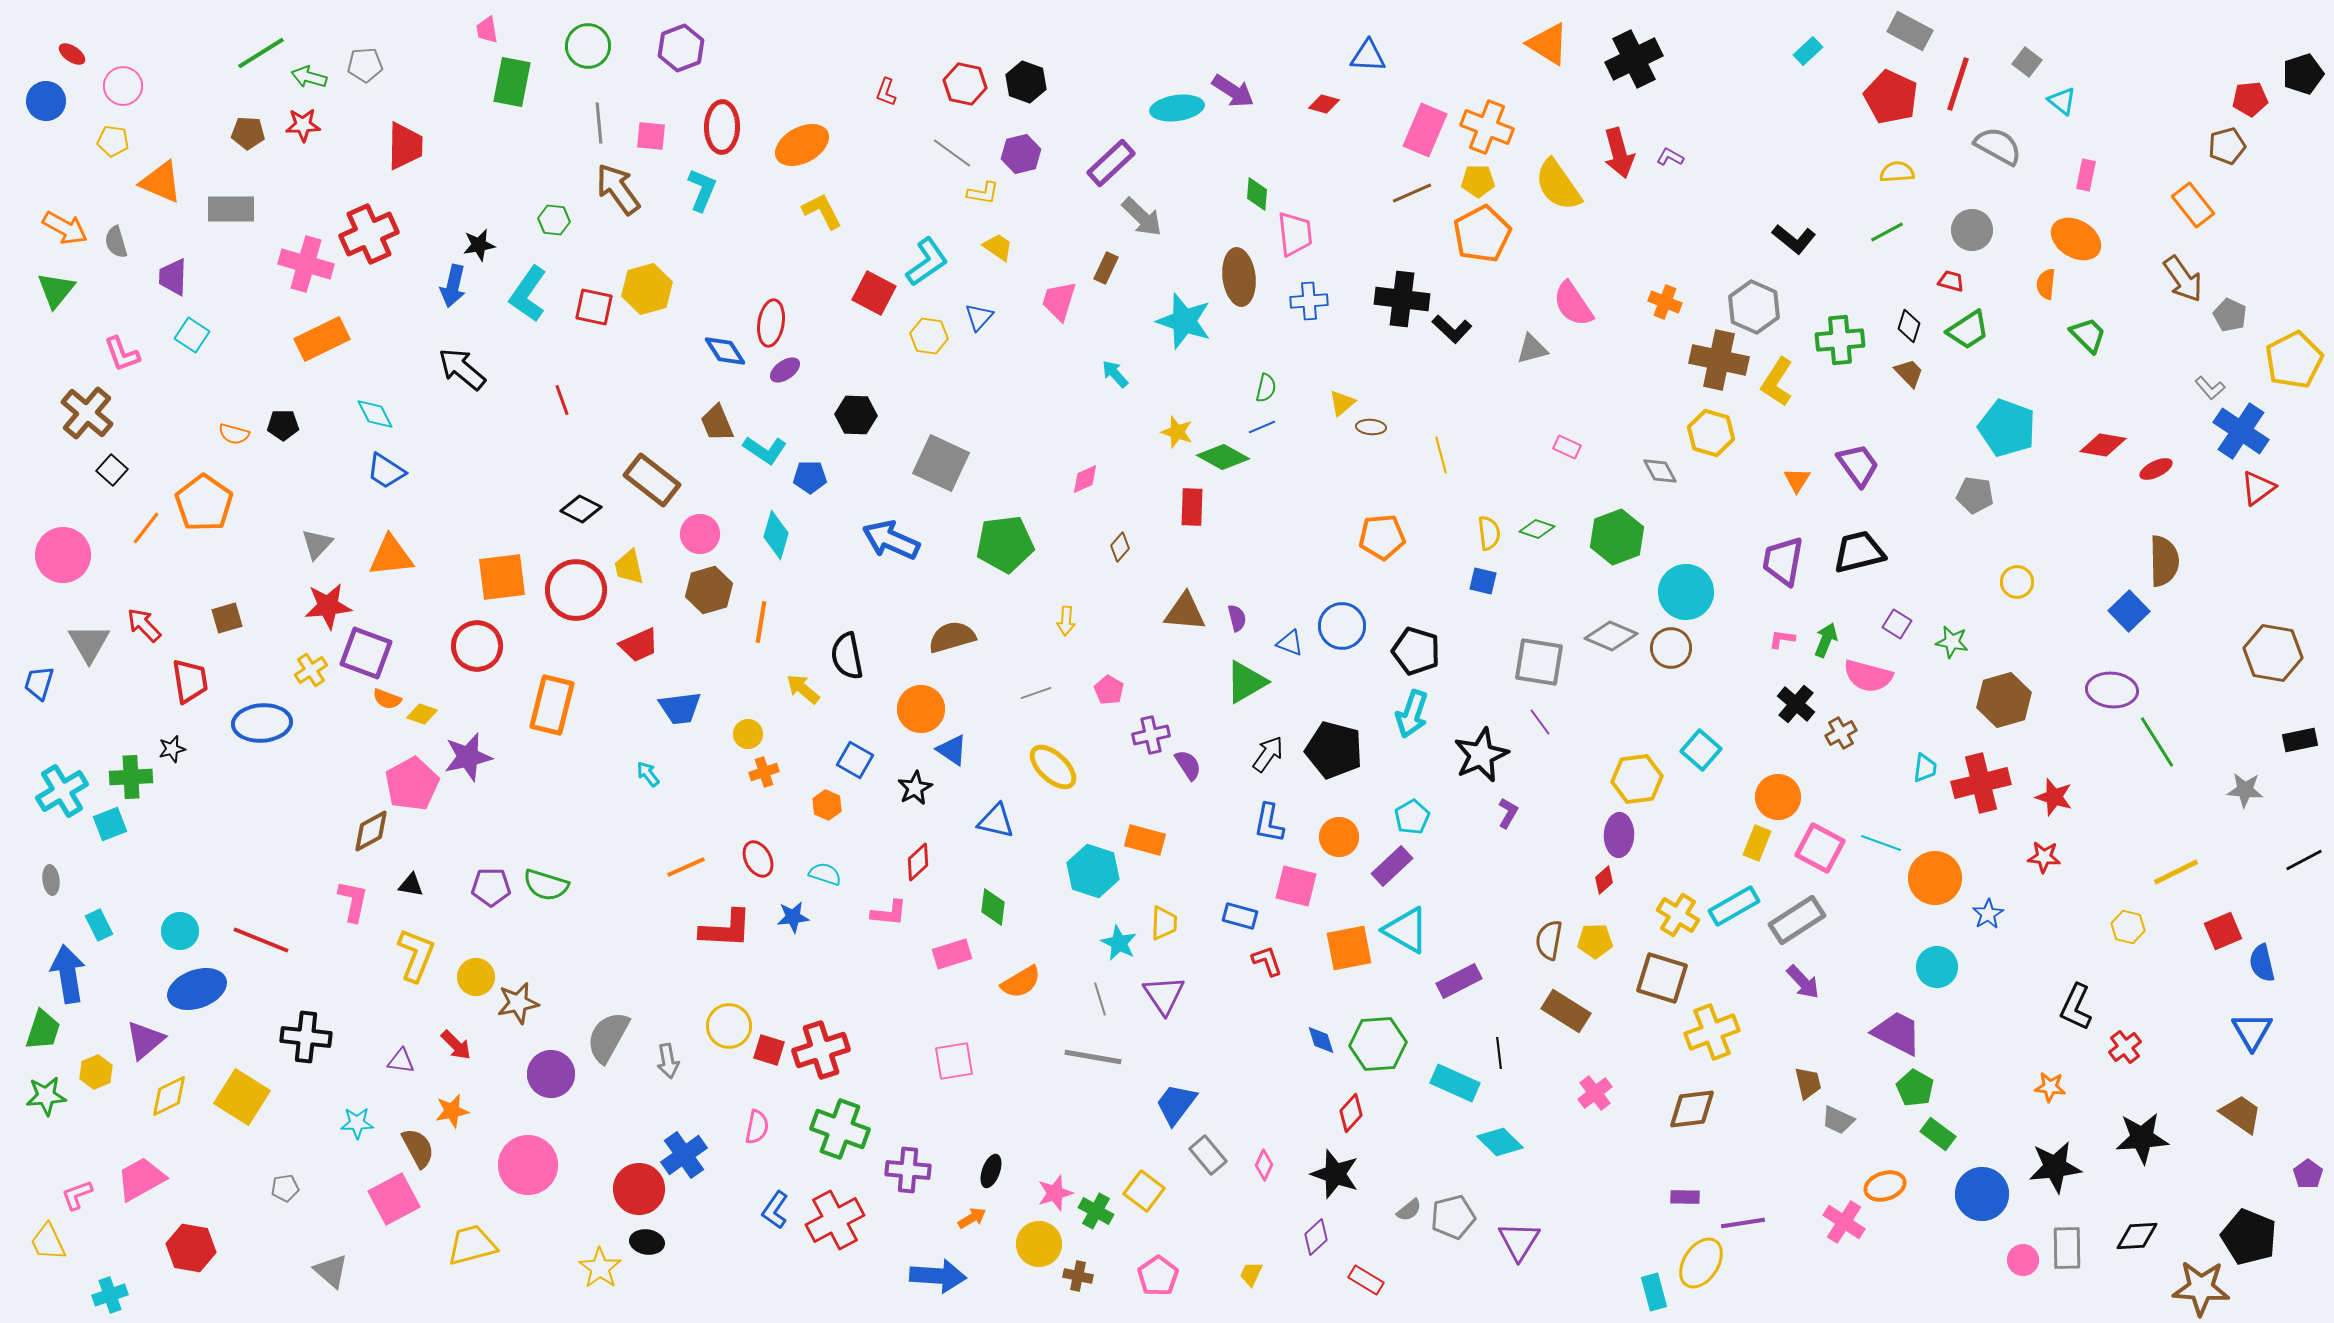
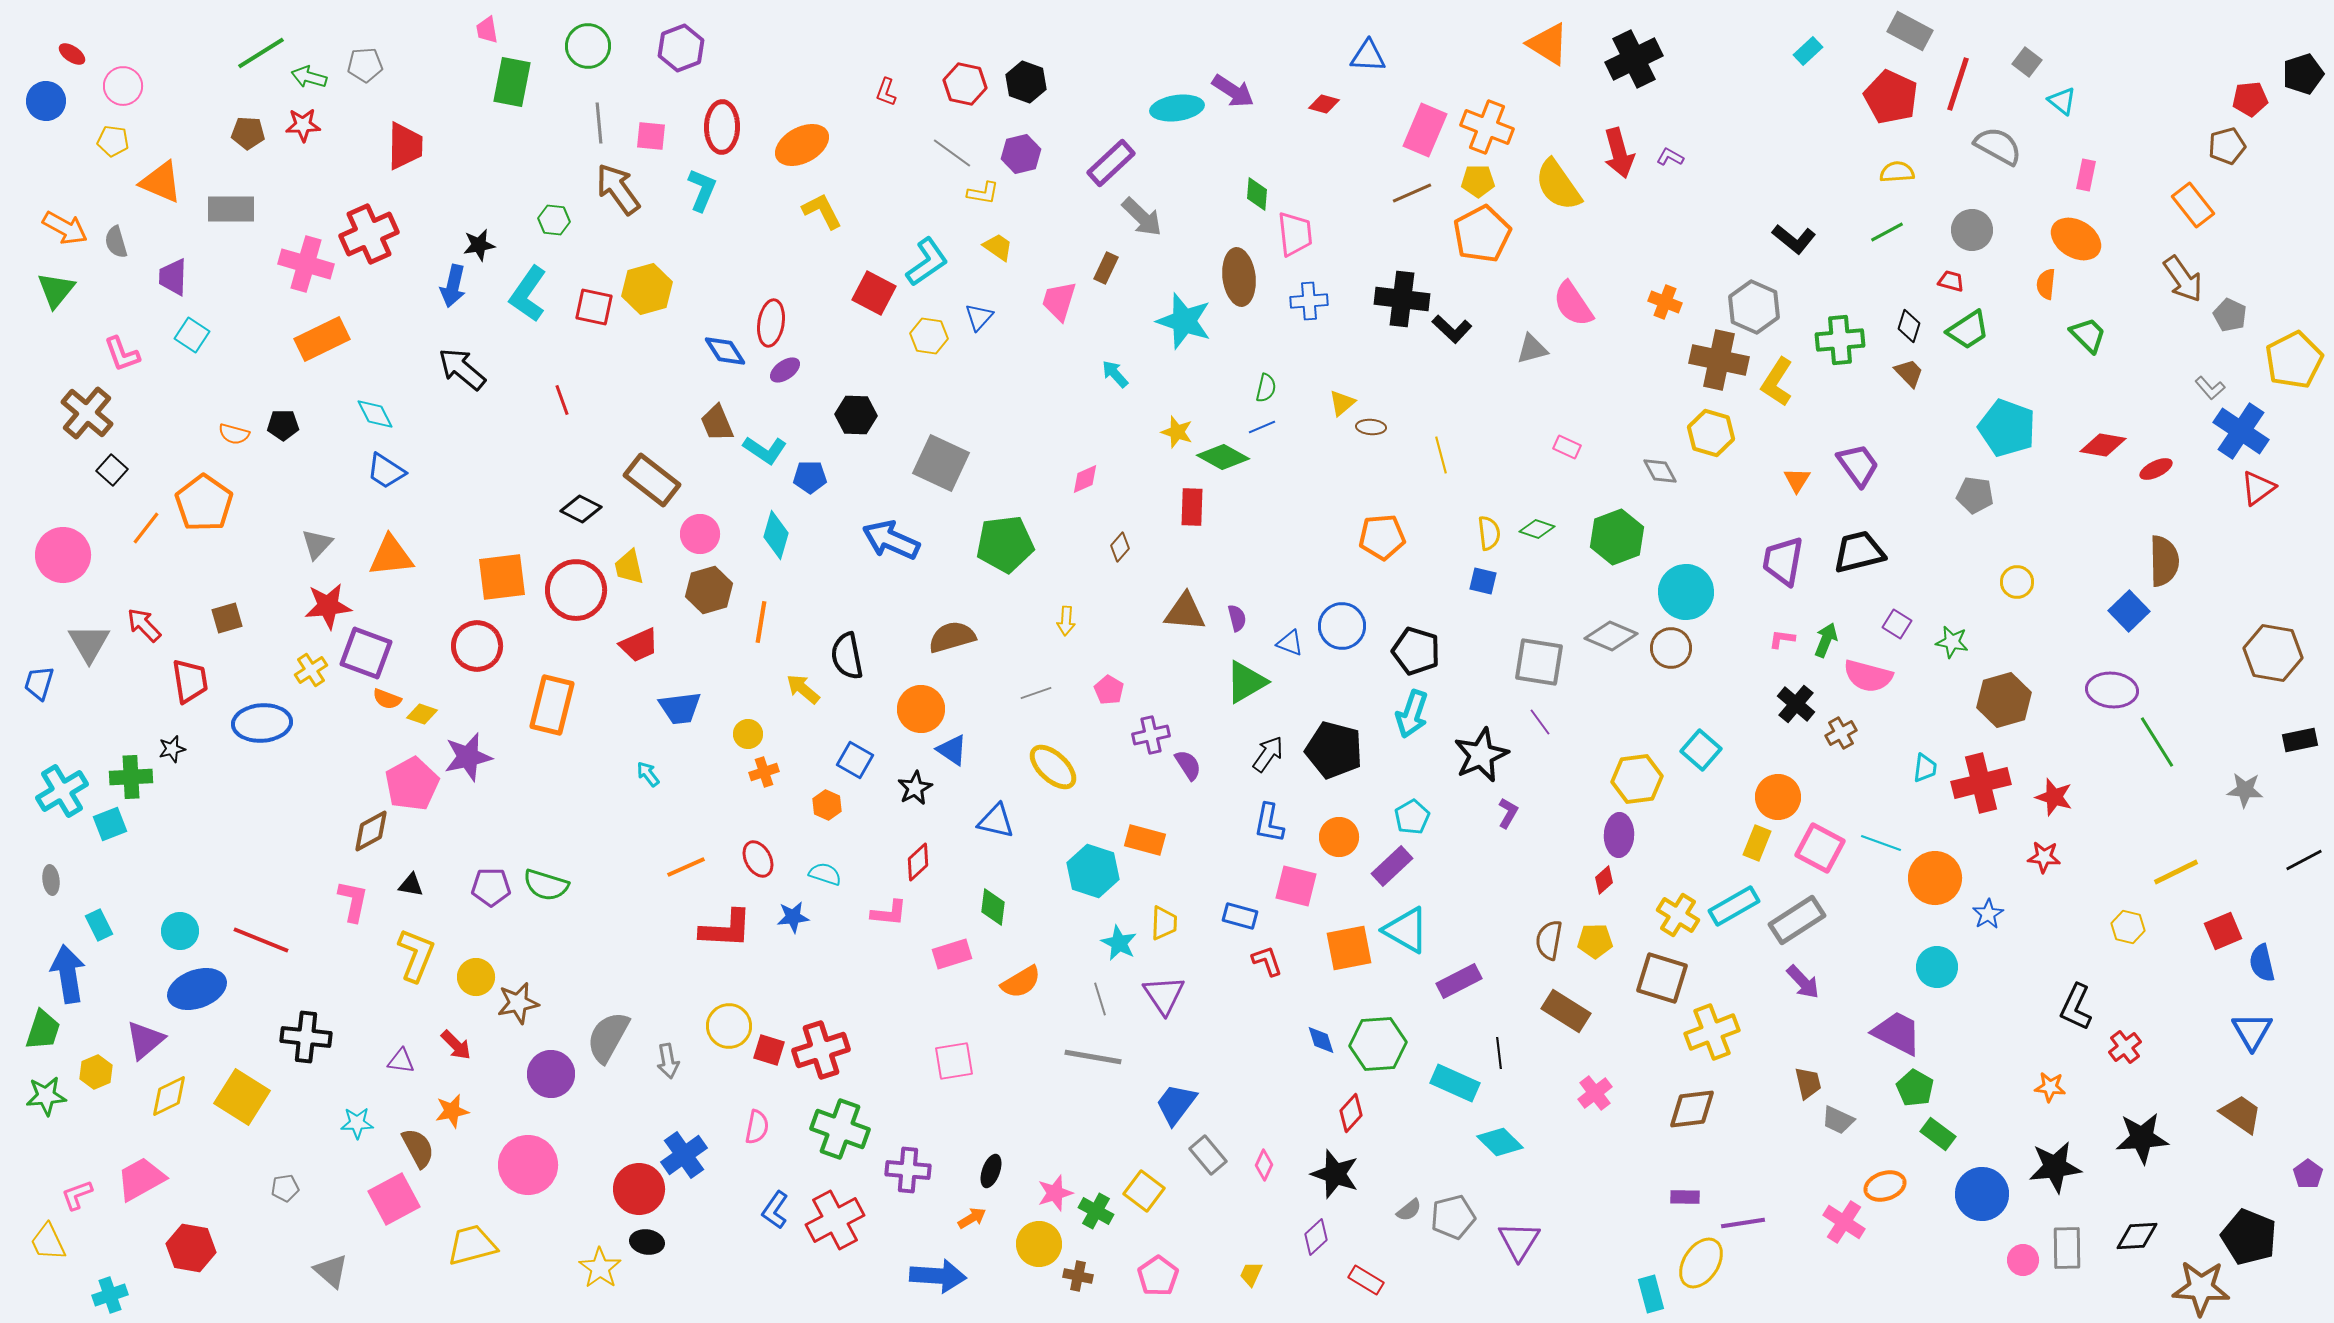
cyan rectangle at (1654, 1292): moved 3 px left, 2 px down
